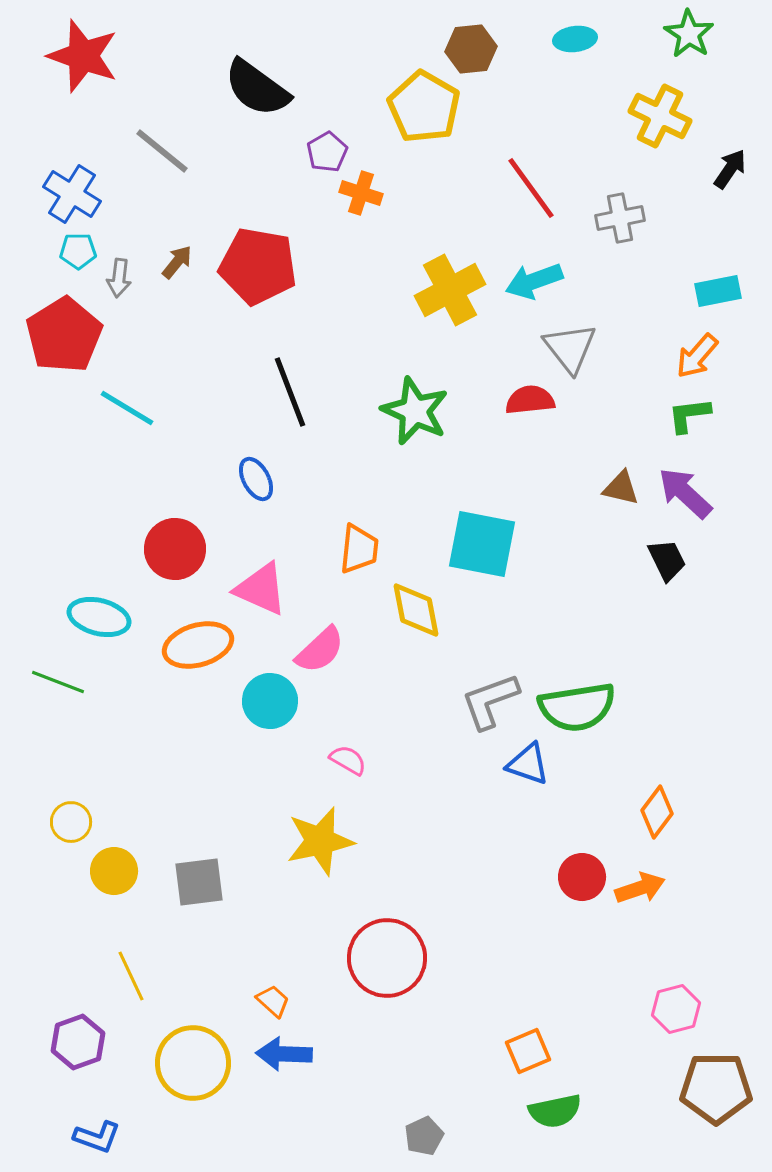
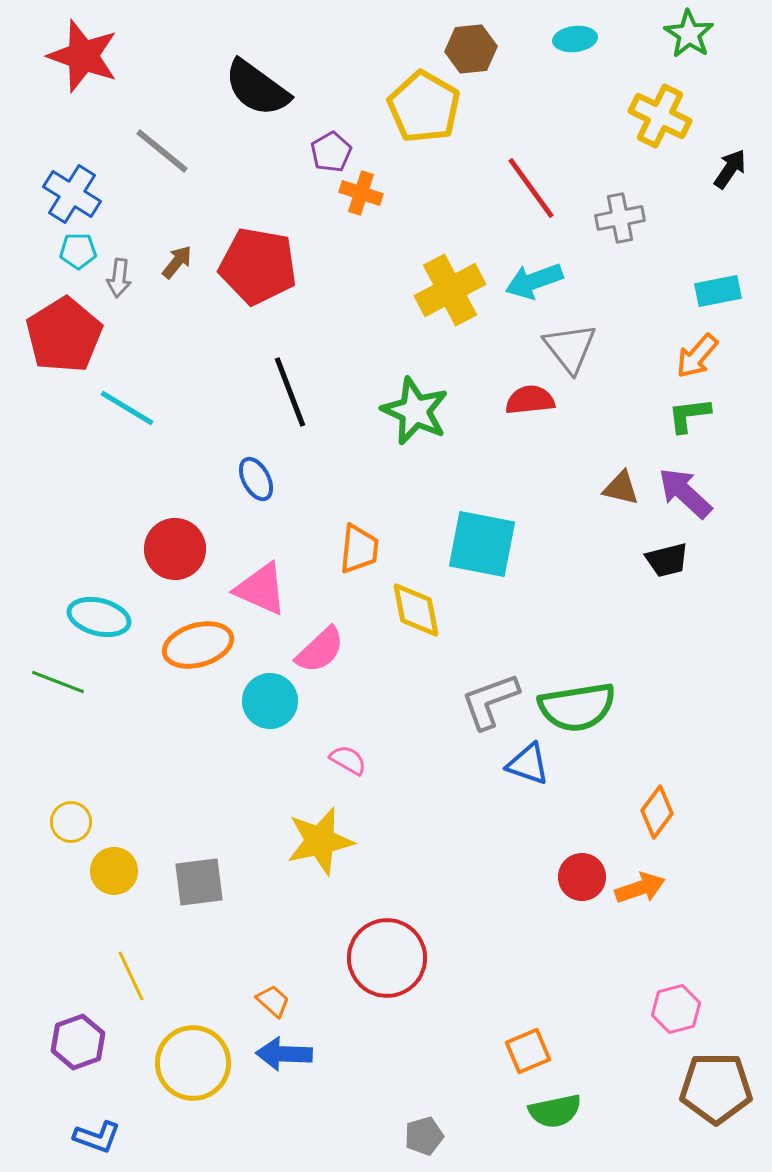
purple pentagon at (327, 152): moved 4 px right
black trapezoid at (667, 560): rotated 102 degrees clockwise
gray pentagon at (424, 1136): rotated 9 degrees clockwise
